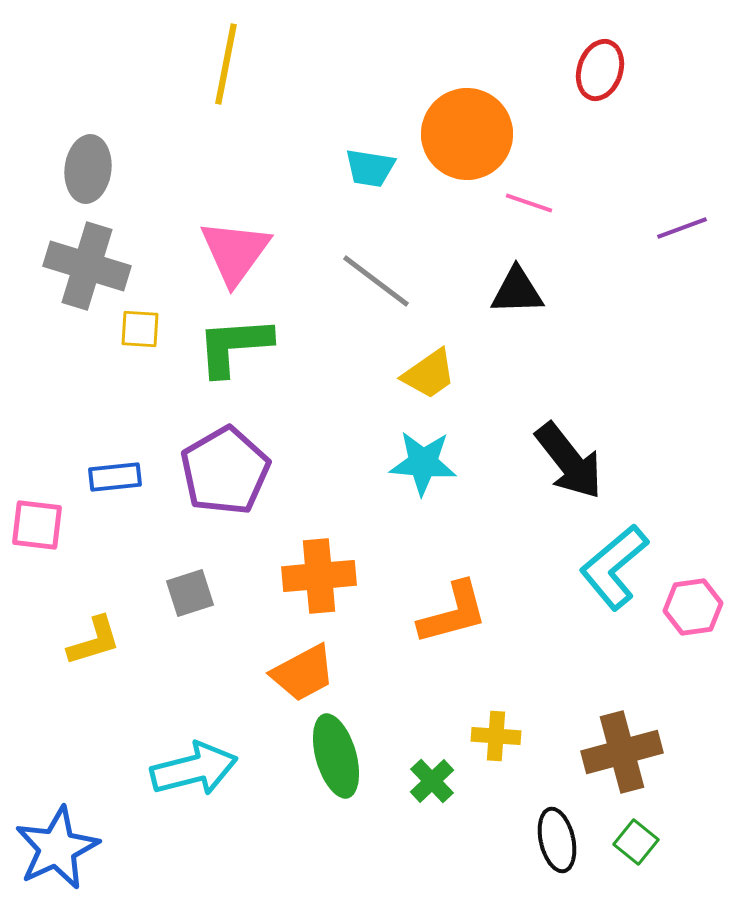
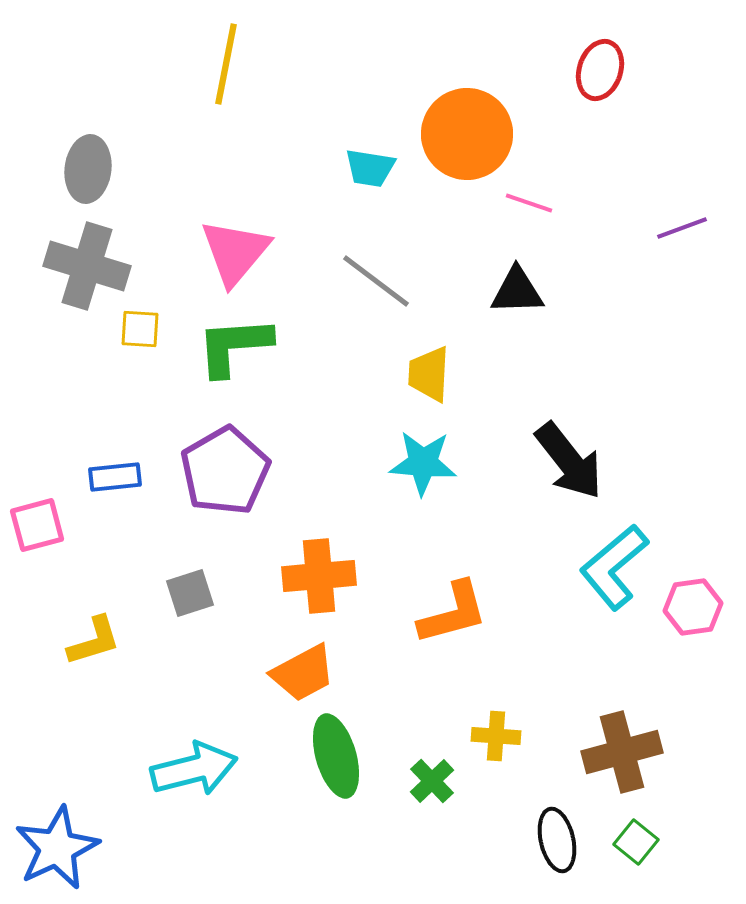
pink triangle: rotated 4 degrees clockwise
yellow trapezoid: rotated 128 degrees clockwise
pink square: rotated 22 degrees counterclockwise
